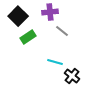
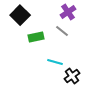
purple cross: moved 18 px right; rotated 28 degrees counterclockwise
black square: moved 2 px right, 1 px up
green rectangle: moved 8 px right; rotated 21 degrees clockwise
black cross: rotated 14 degrees clockwise
